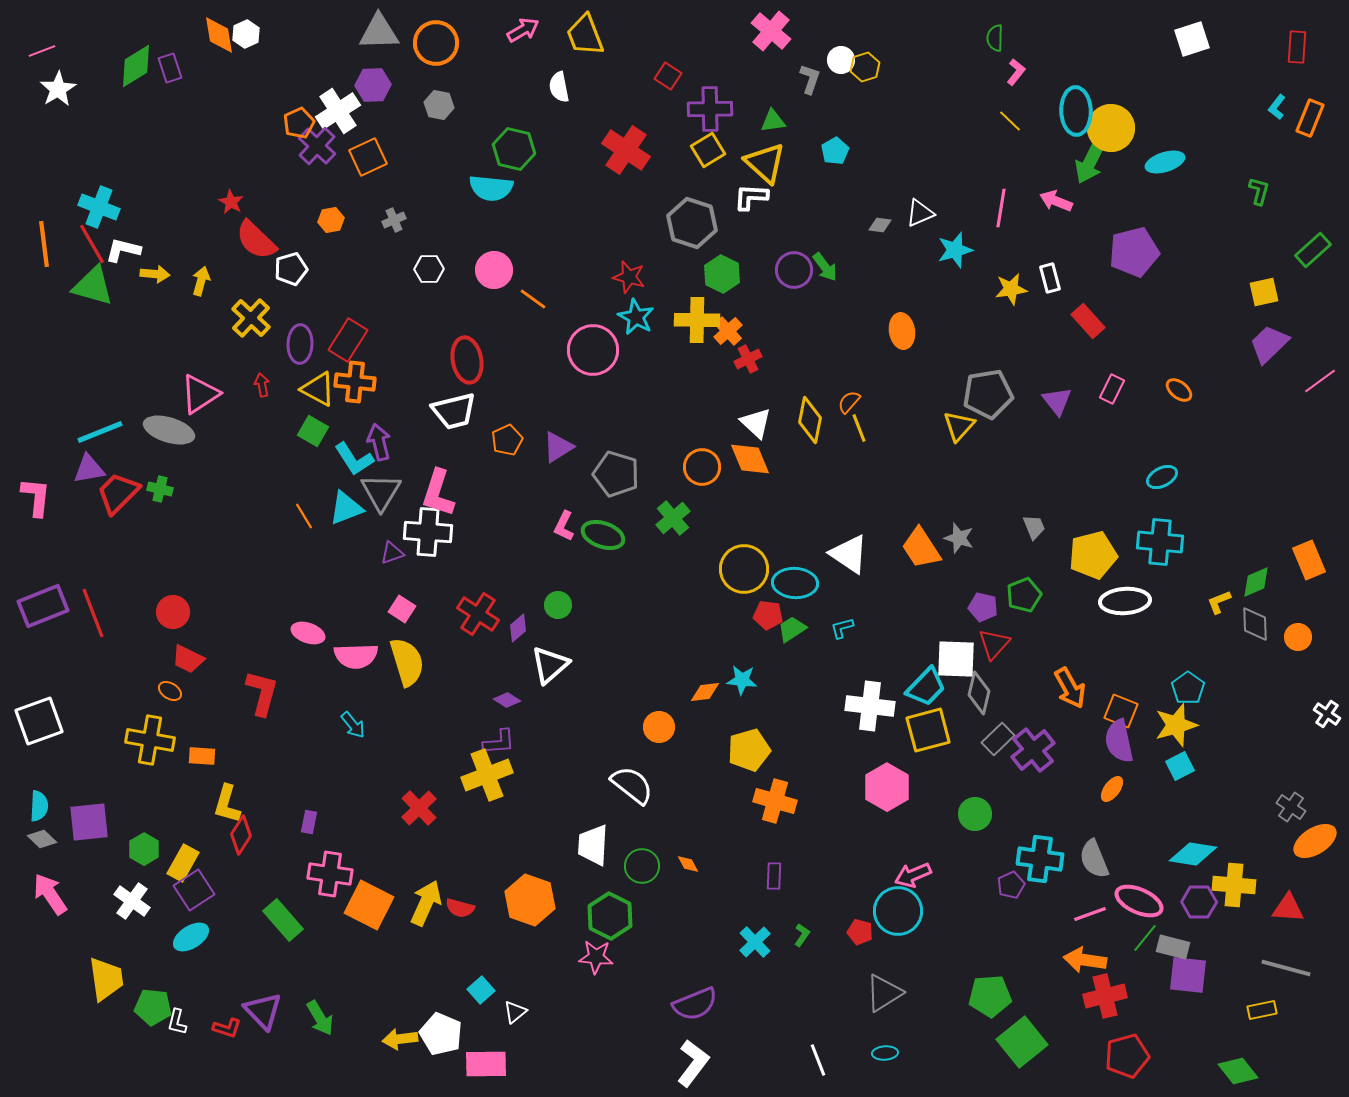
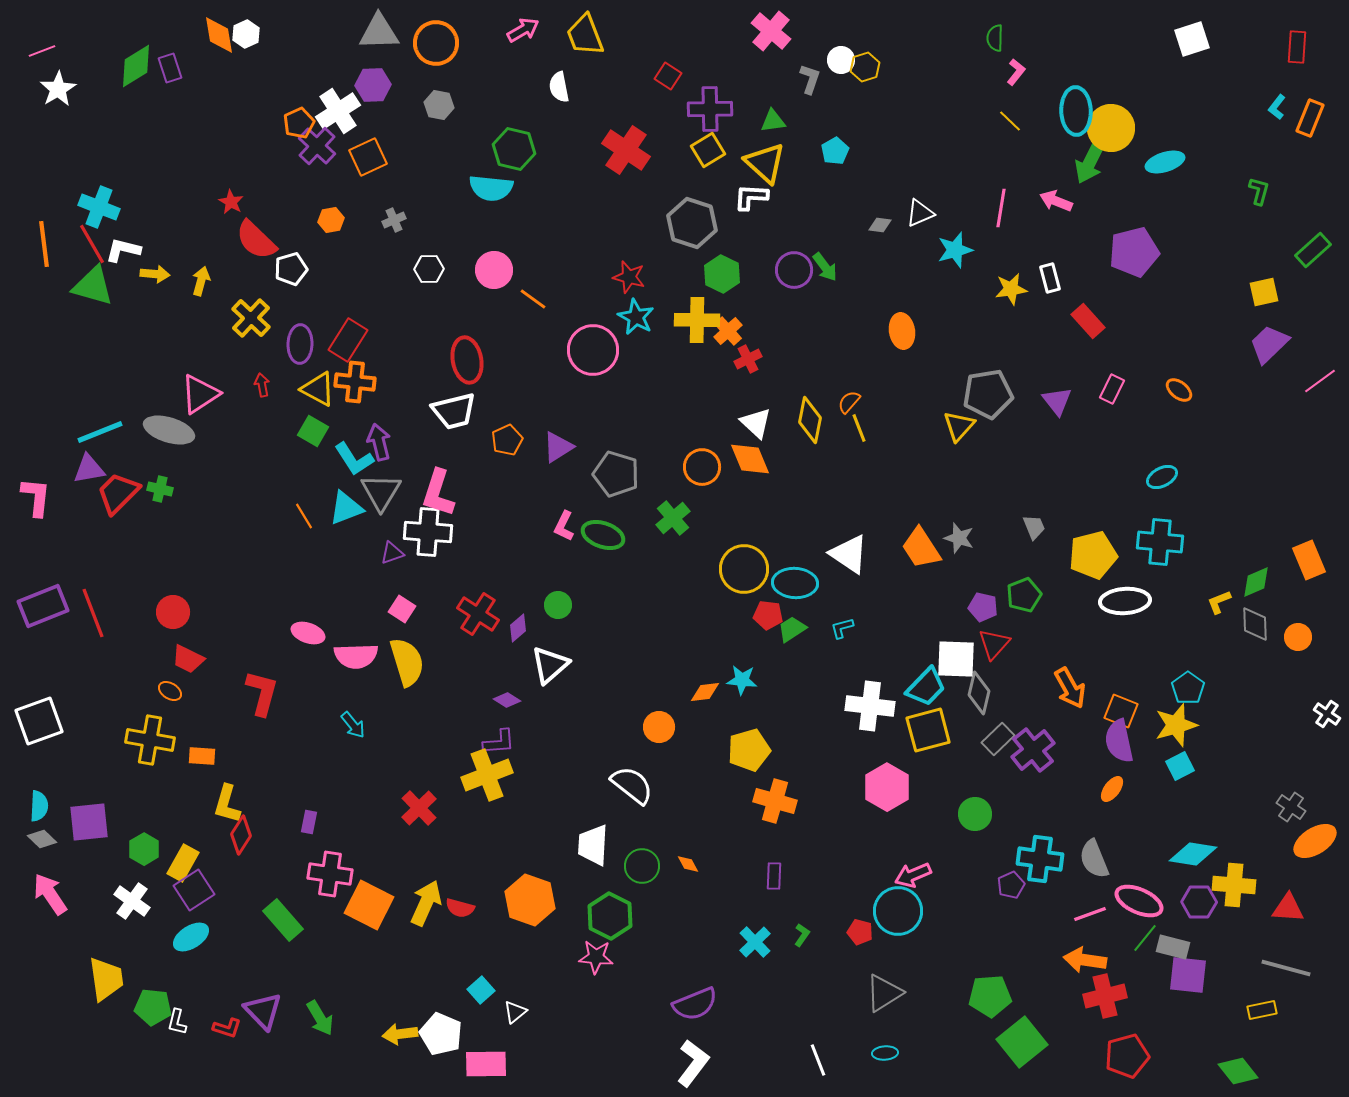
yellow arrow at (400, 1039): moved 5 px up
